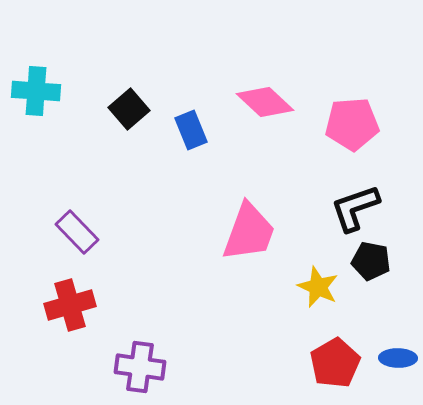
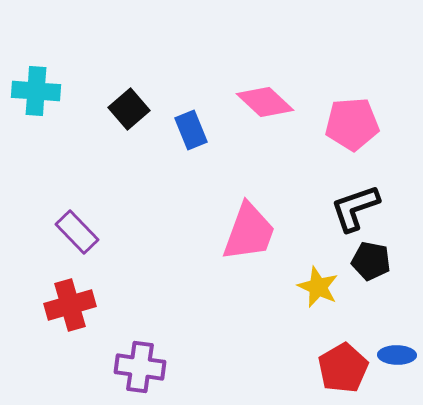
blue ellipse: moved 1 px left, 3 px up
red pentagon: moved 8 px right, 5 px down
